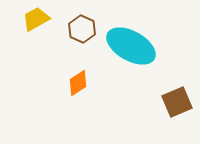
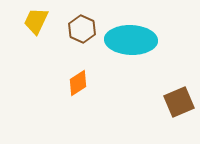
yellow trapezoid: moved 2 px down; rotated 36 degrees counterclockwise
cyan ellipse: moved 6 px up; rotated 27 degrees counterclockwise
brown square: moved 2 px right
